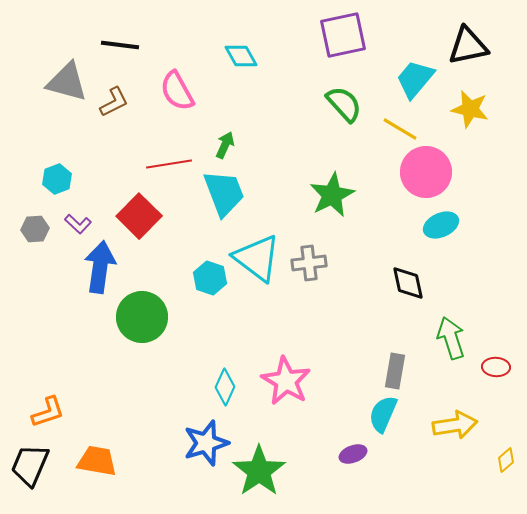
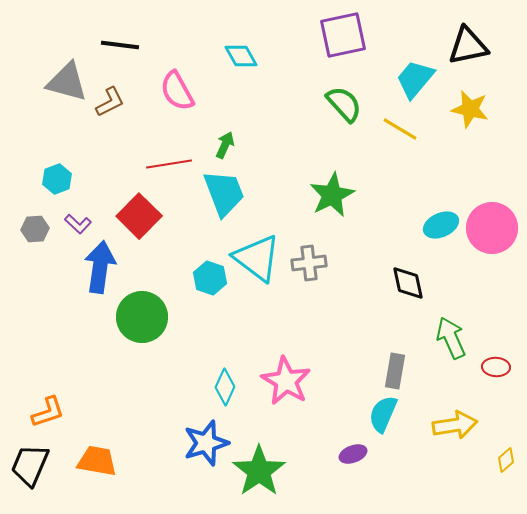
brown L-shape at (114, 102): moved 4 px left
pink circle at (426, 172): moved 66 px right, 56 px down
green arrow at (451, 338): rotated 6 degrees counterclockwise
